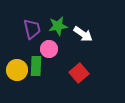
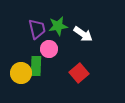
purple trapezoid: moved 5 px right
yellow circle: moved 4 px right, 3 px down
